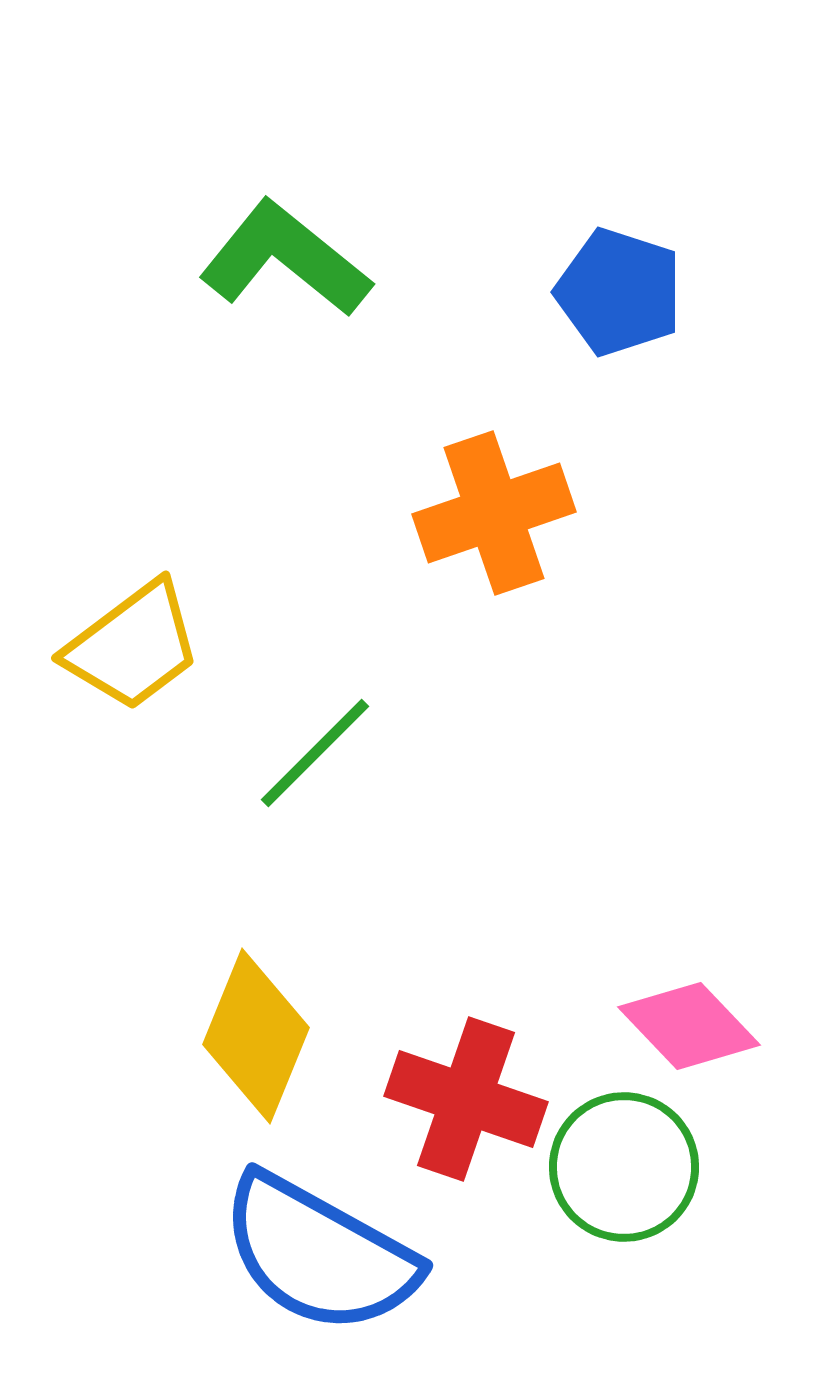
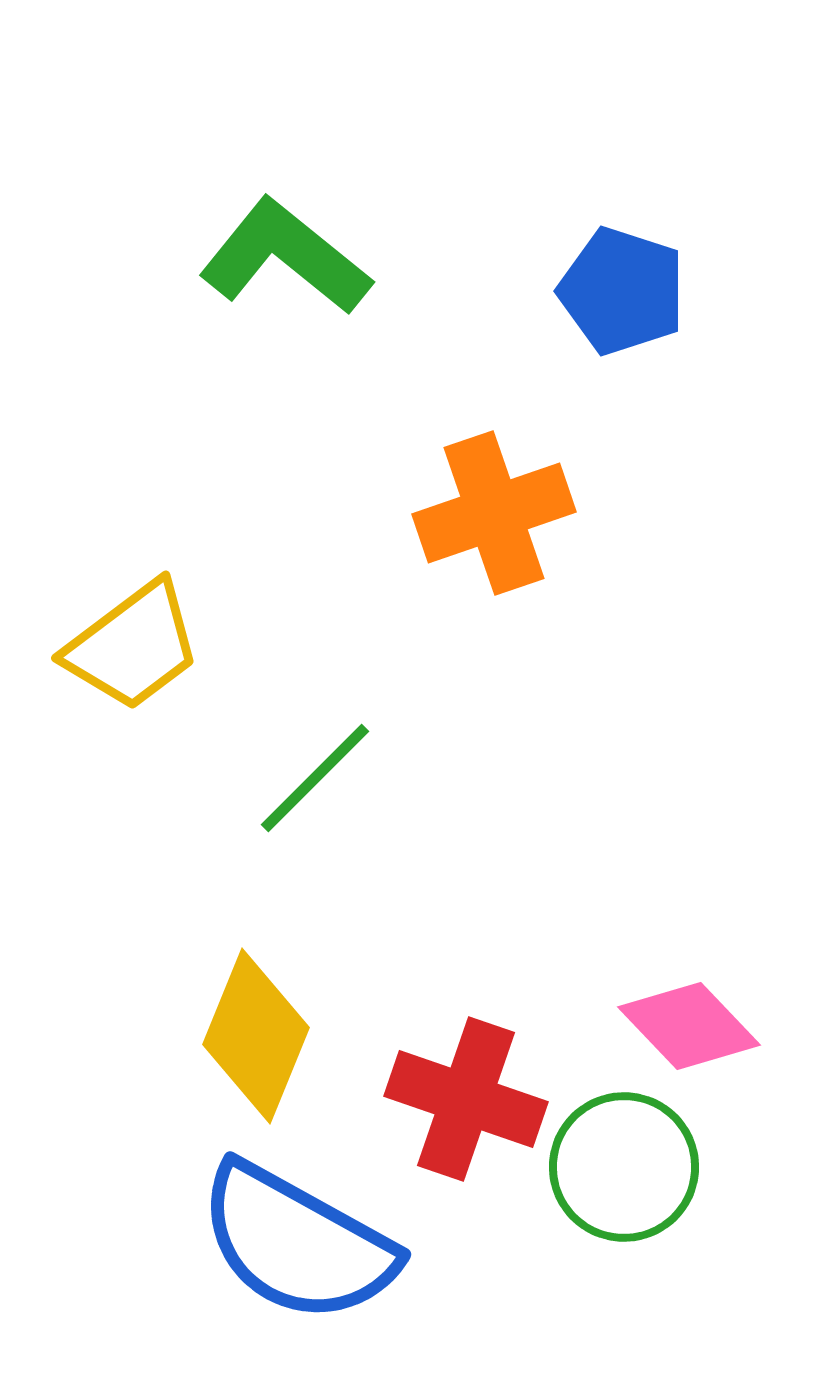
green L-shape: moved 2 px up
blue pentagon: moved 3 px right, 1 px up
green line: moved 25 px down
blue semicircle: moved 22 px left, 11 px up
